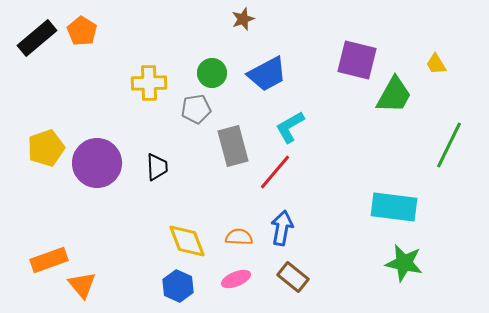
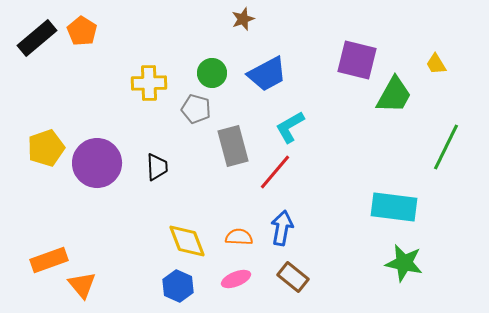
gray pentagon: rotated 24 degrees clockwise
green line: moved 3 px left, 2 px down
